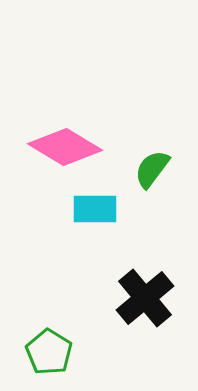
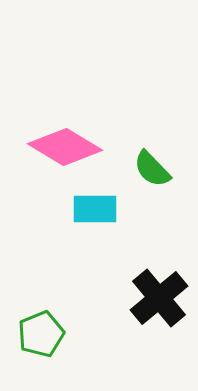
green semicircle: rotated 81 degrees counterclockwise
black cross: moved 14 px right
green pentagon: moved 8 px left, 18 px up; rotated 18 degrees clockwise
